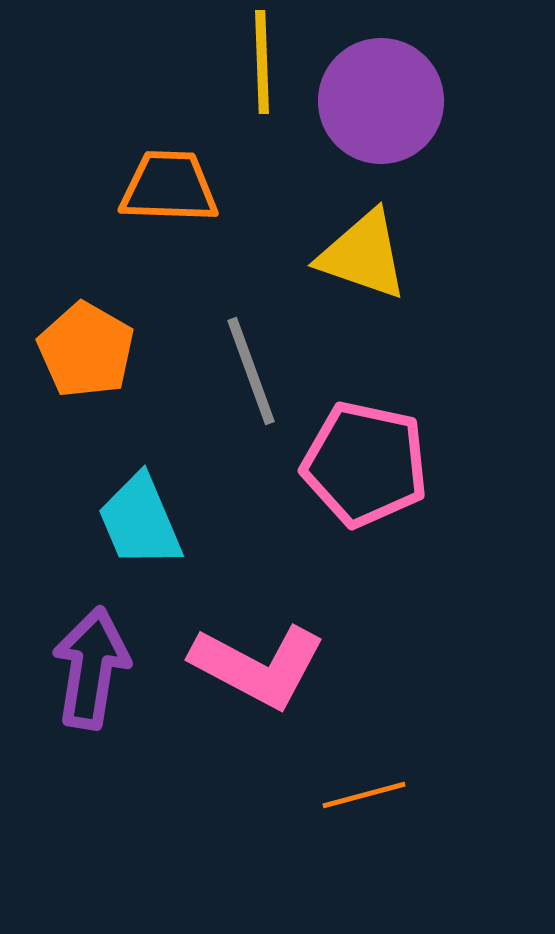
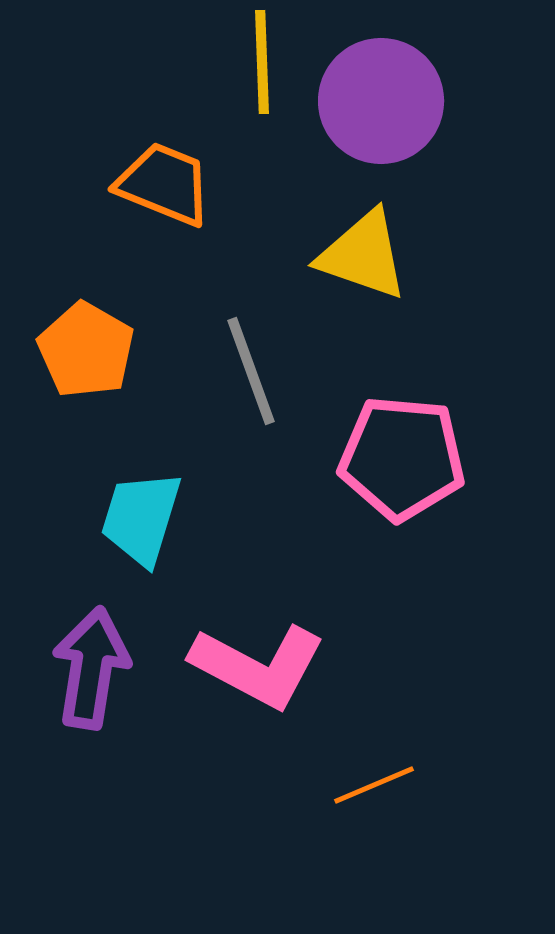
orange trapezoid: moved 5 px left, 3 px up; rotated 20 degrees clockwise
pink pentagon: moved 37 px right, 6 px up; rotated 7 degrees counterclockwise
cyan trapezoid: moved 1 px right, 3 px up; rotated 40 degrees clockwise
orange line: moved 10 px right, 10 px up; rotated 8 degrees counterclockwise
